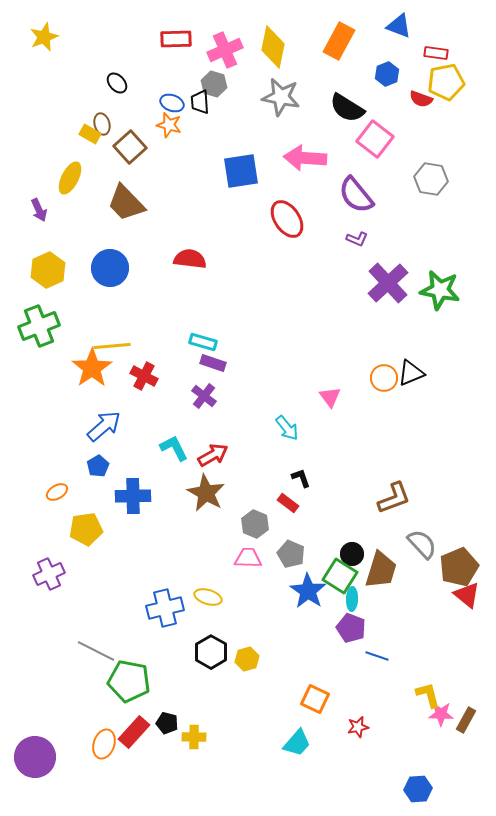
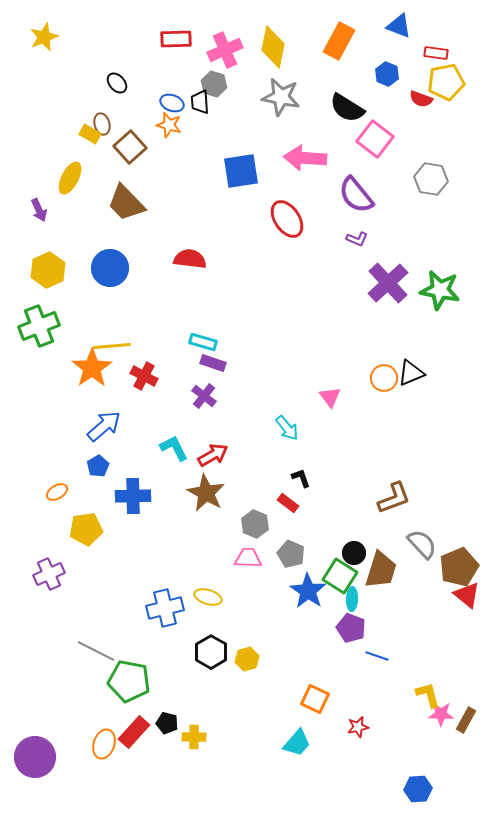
blue hexagon at (387, 74): rotated 15 degrees counterclockwise
black circle at (352, 554): moved 2 px right, 1 px up
